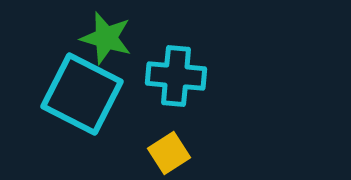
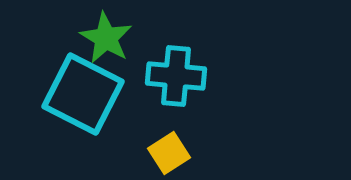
green star: rotated 14 degrees clockwise
cyan square: moved 1 px right
